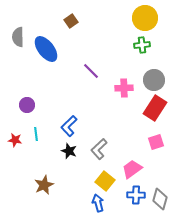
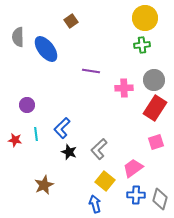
purple line: rotated 36 degrees counterclockwise
blue L-shape: moved 7 px left, 2 px down
black star: moved 1 px down
pink trapezoid: moved 1 px right, 1 px up
blue arrow: moved 3 px left, 1 px down
